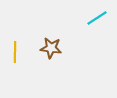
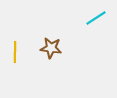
cyan line: moved 1 px left
